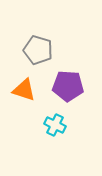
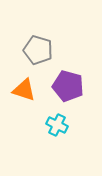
purple pentagon: rotated 12 degrees clockwise
cyan cross: moved 2 px right
